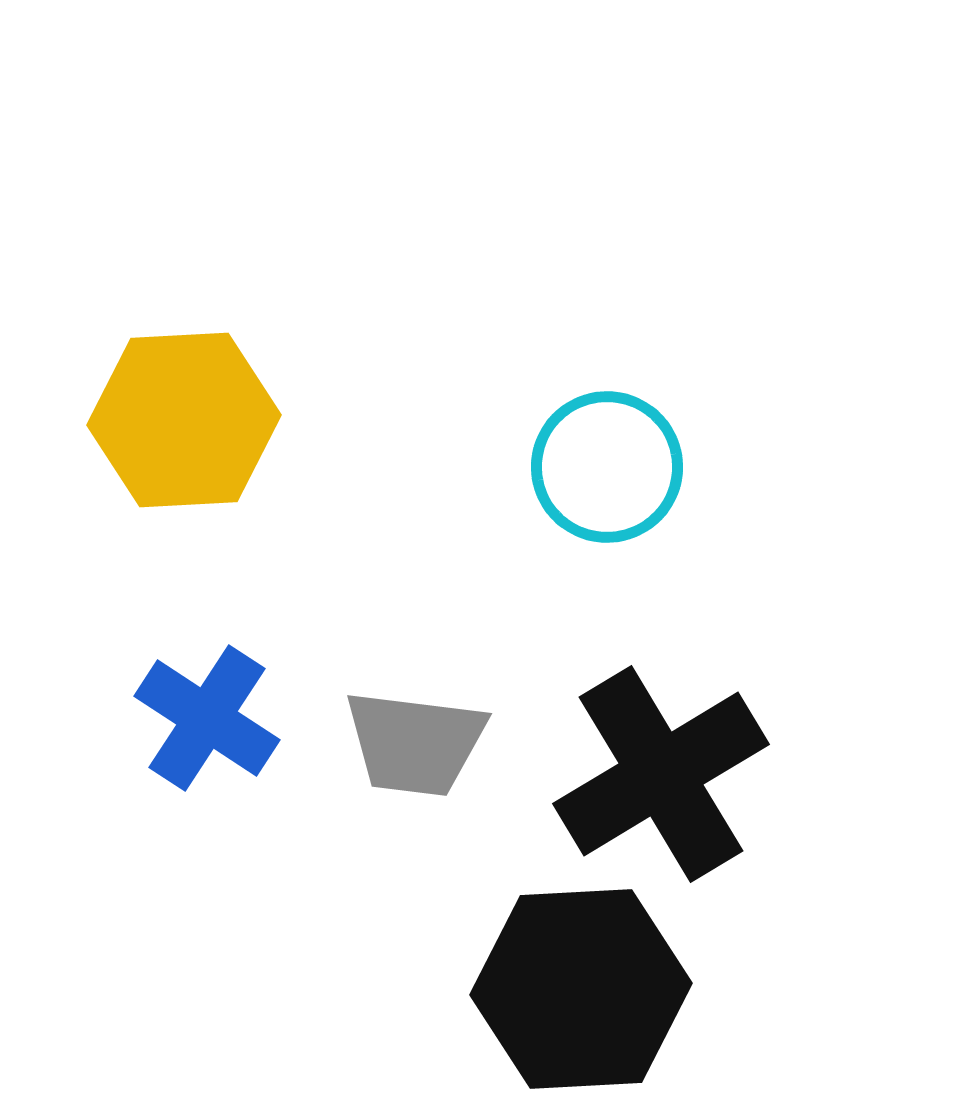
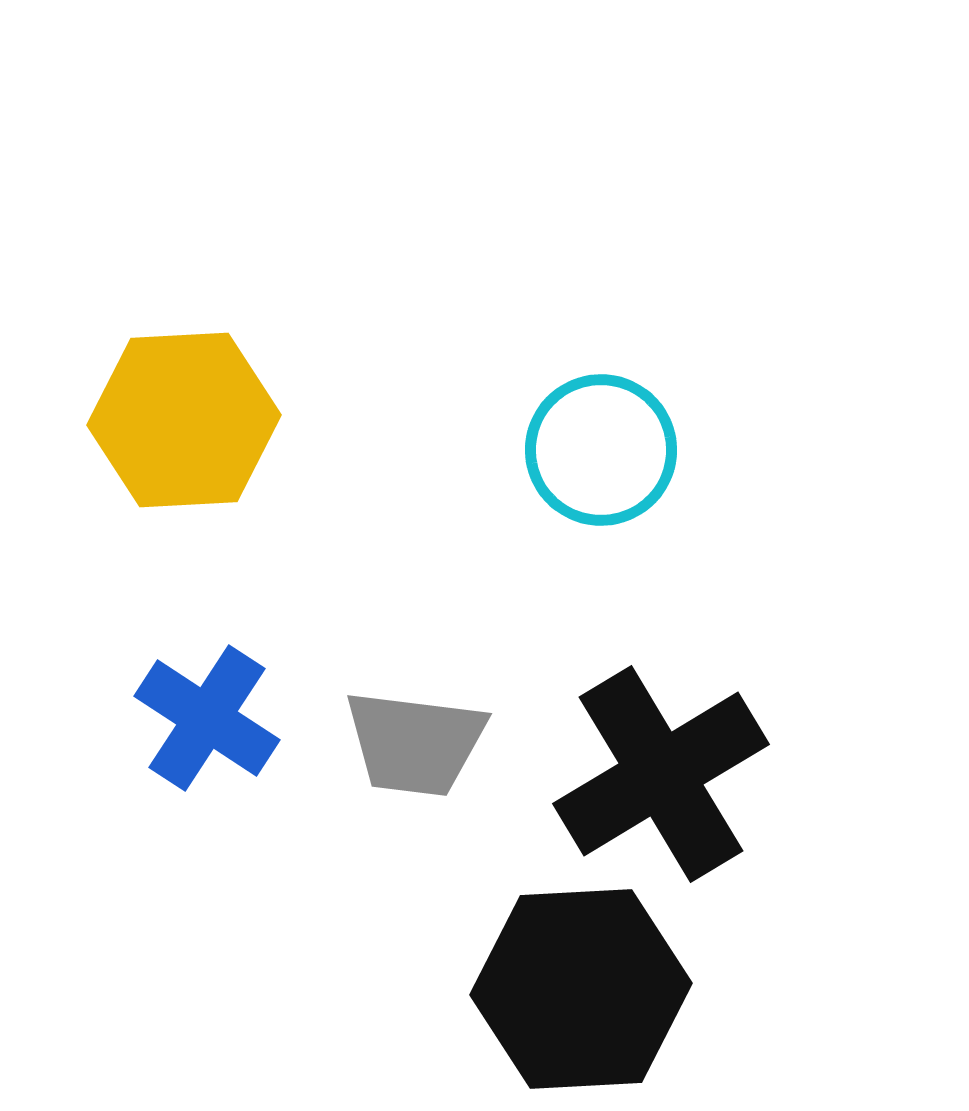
cyan circle: moved 6 px left, 17 px up
